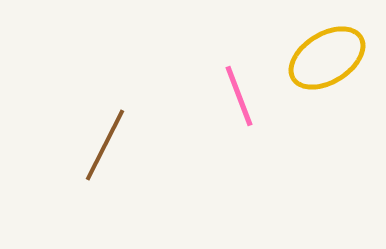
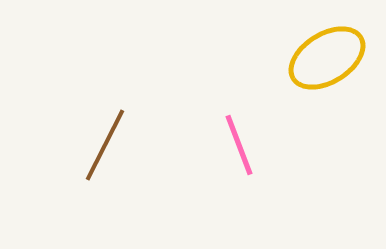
pink line: moved 49 px down
